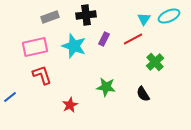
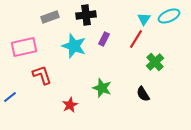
red line: moved 3 px right; rotated 30 degrees counterclockwise
pink rectangle: moved 11 px left
green star: moved 4 px left, 1 px down; rotated 12 degrees clockwise
